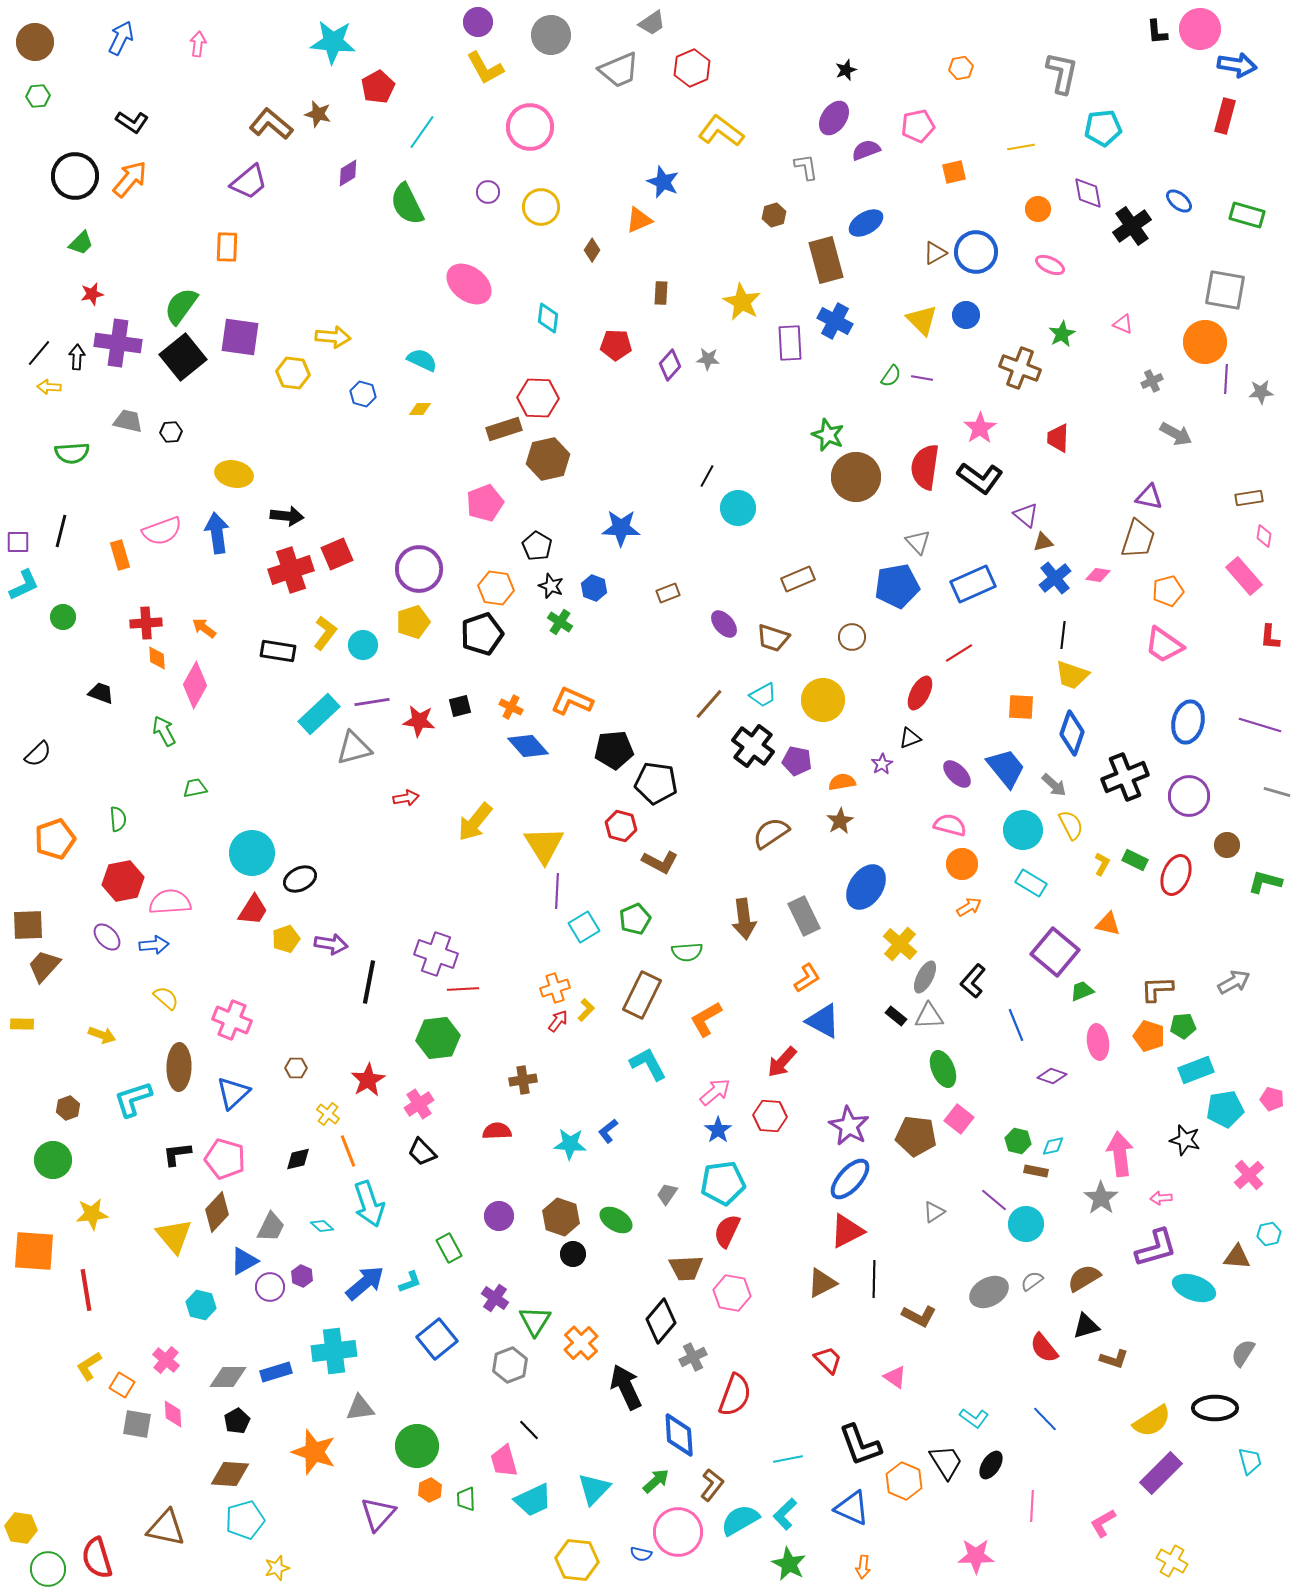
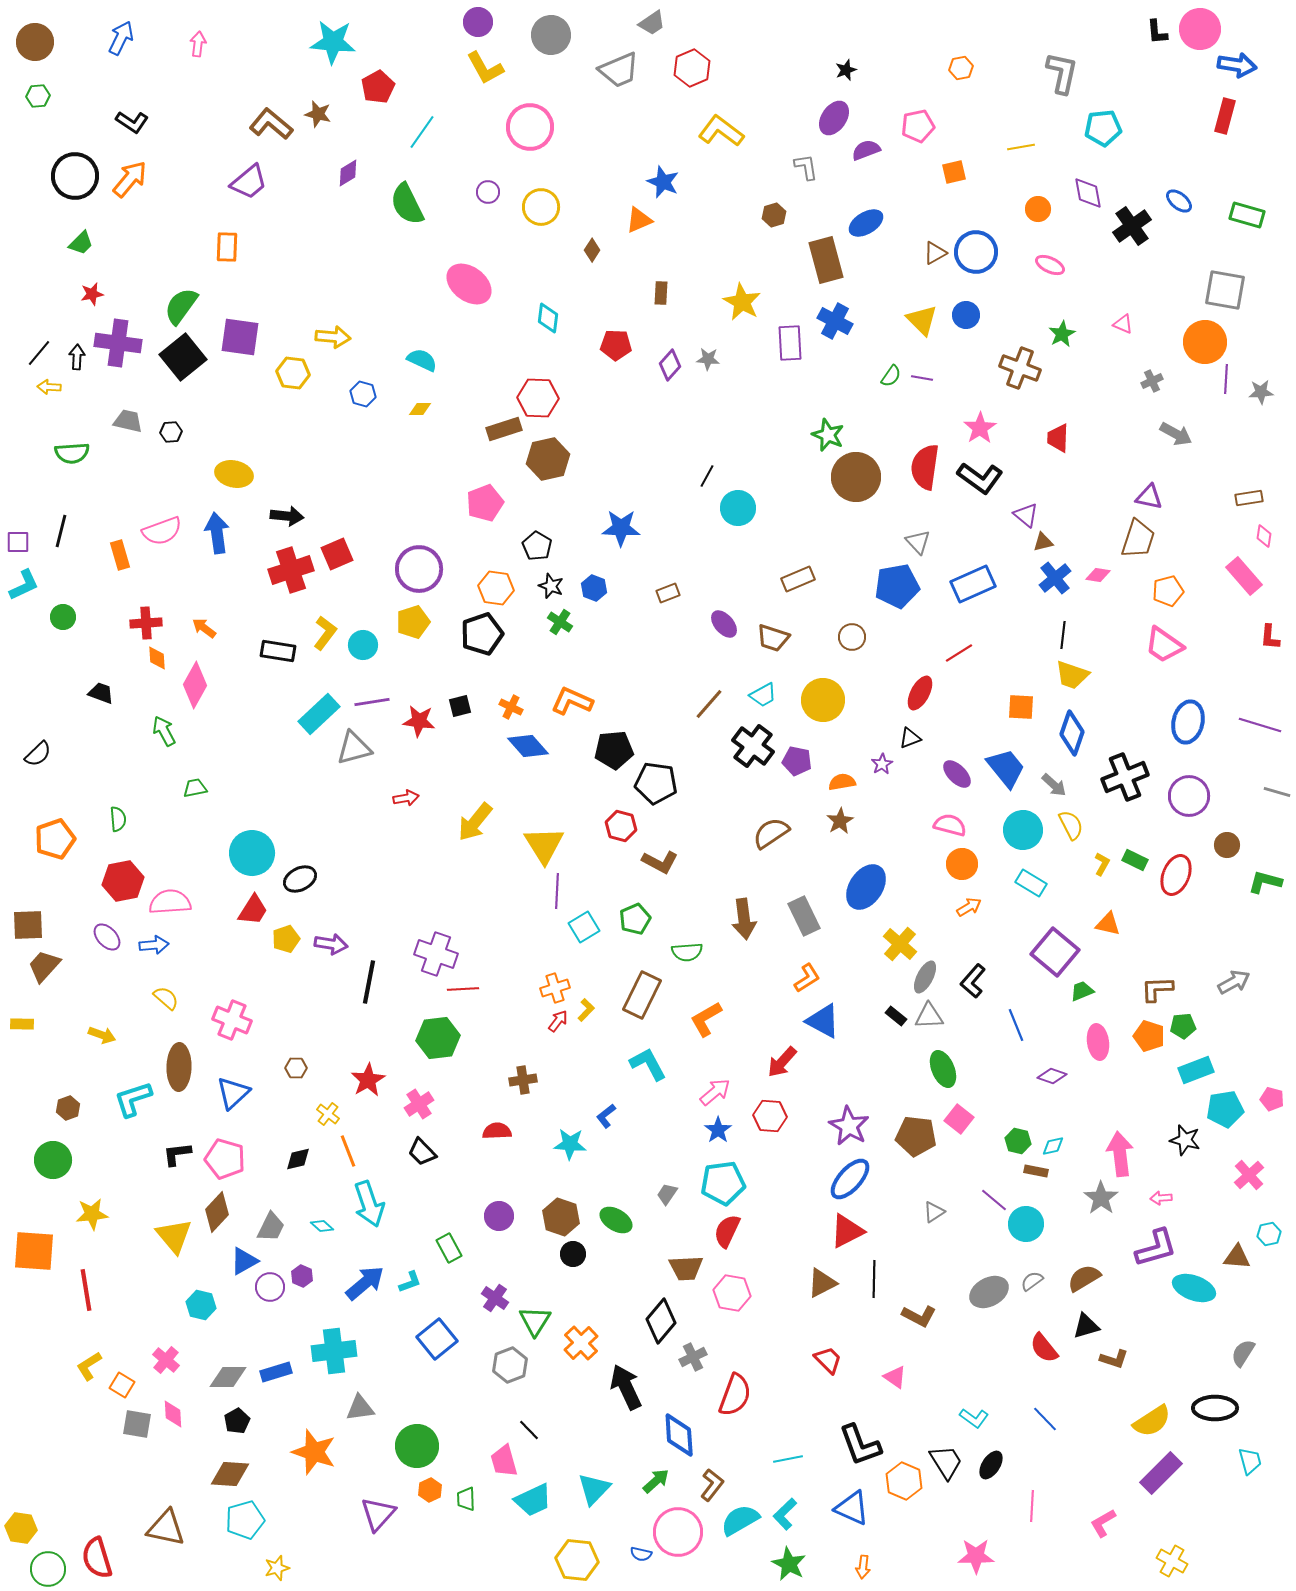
blue L-shape at (608, 1131): moved 2 px left, 15 px up
